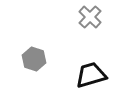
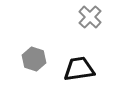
black trapezoid: moved 12 px left, 6 px up; rotated 8 degrees clockwise
